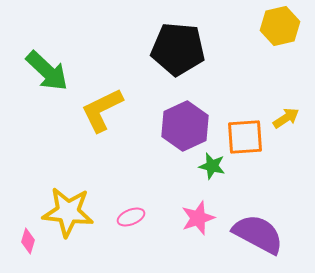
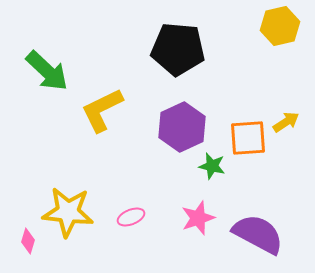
yellow arrow: moved 4 px down
purple hexagon: moved 3 px left, 1 px down
orange square: moved 3 px right, 1 px down
